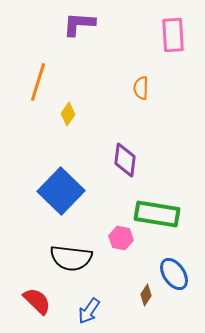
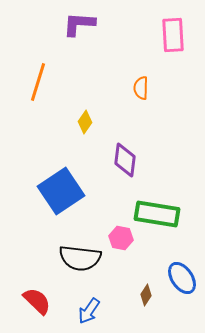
yellow diamond: moved 17 px right, 8 px down
blue square: rotated 12 degrees clockwise
black semicircle: moved 9 px right
blue ellipse: moved 8 px right, 4 px down
